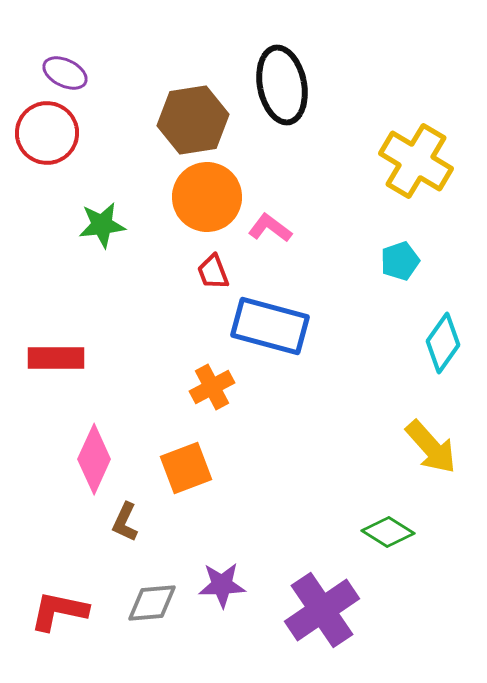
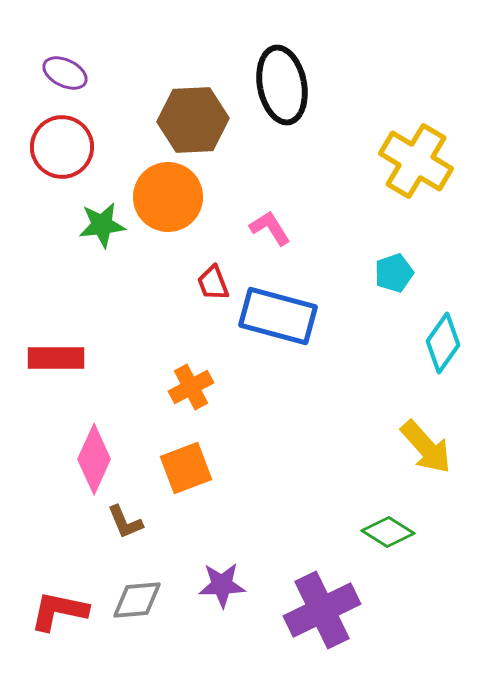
brown hexagon: rotated 6 degrees clockwise
red circle: moved 15 px right, 14 px down
orange circle: moved 39 px left
pink L-shape: rotated 21 degrees clockwise
cyan pentagon: moved 6 px left, 12 px down
red trapezoid: moved 11 px down
blue rectangle: moved 8 px right, 10 px up
orange cross: moved 21 px left
yellow arrow: moved 5 px left
brown L-shape: rotated 48 degrees counterclockwise
gray diamond: moved 15 px left, 3 px up
purple cross: rotated 8 degrees clockwise
